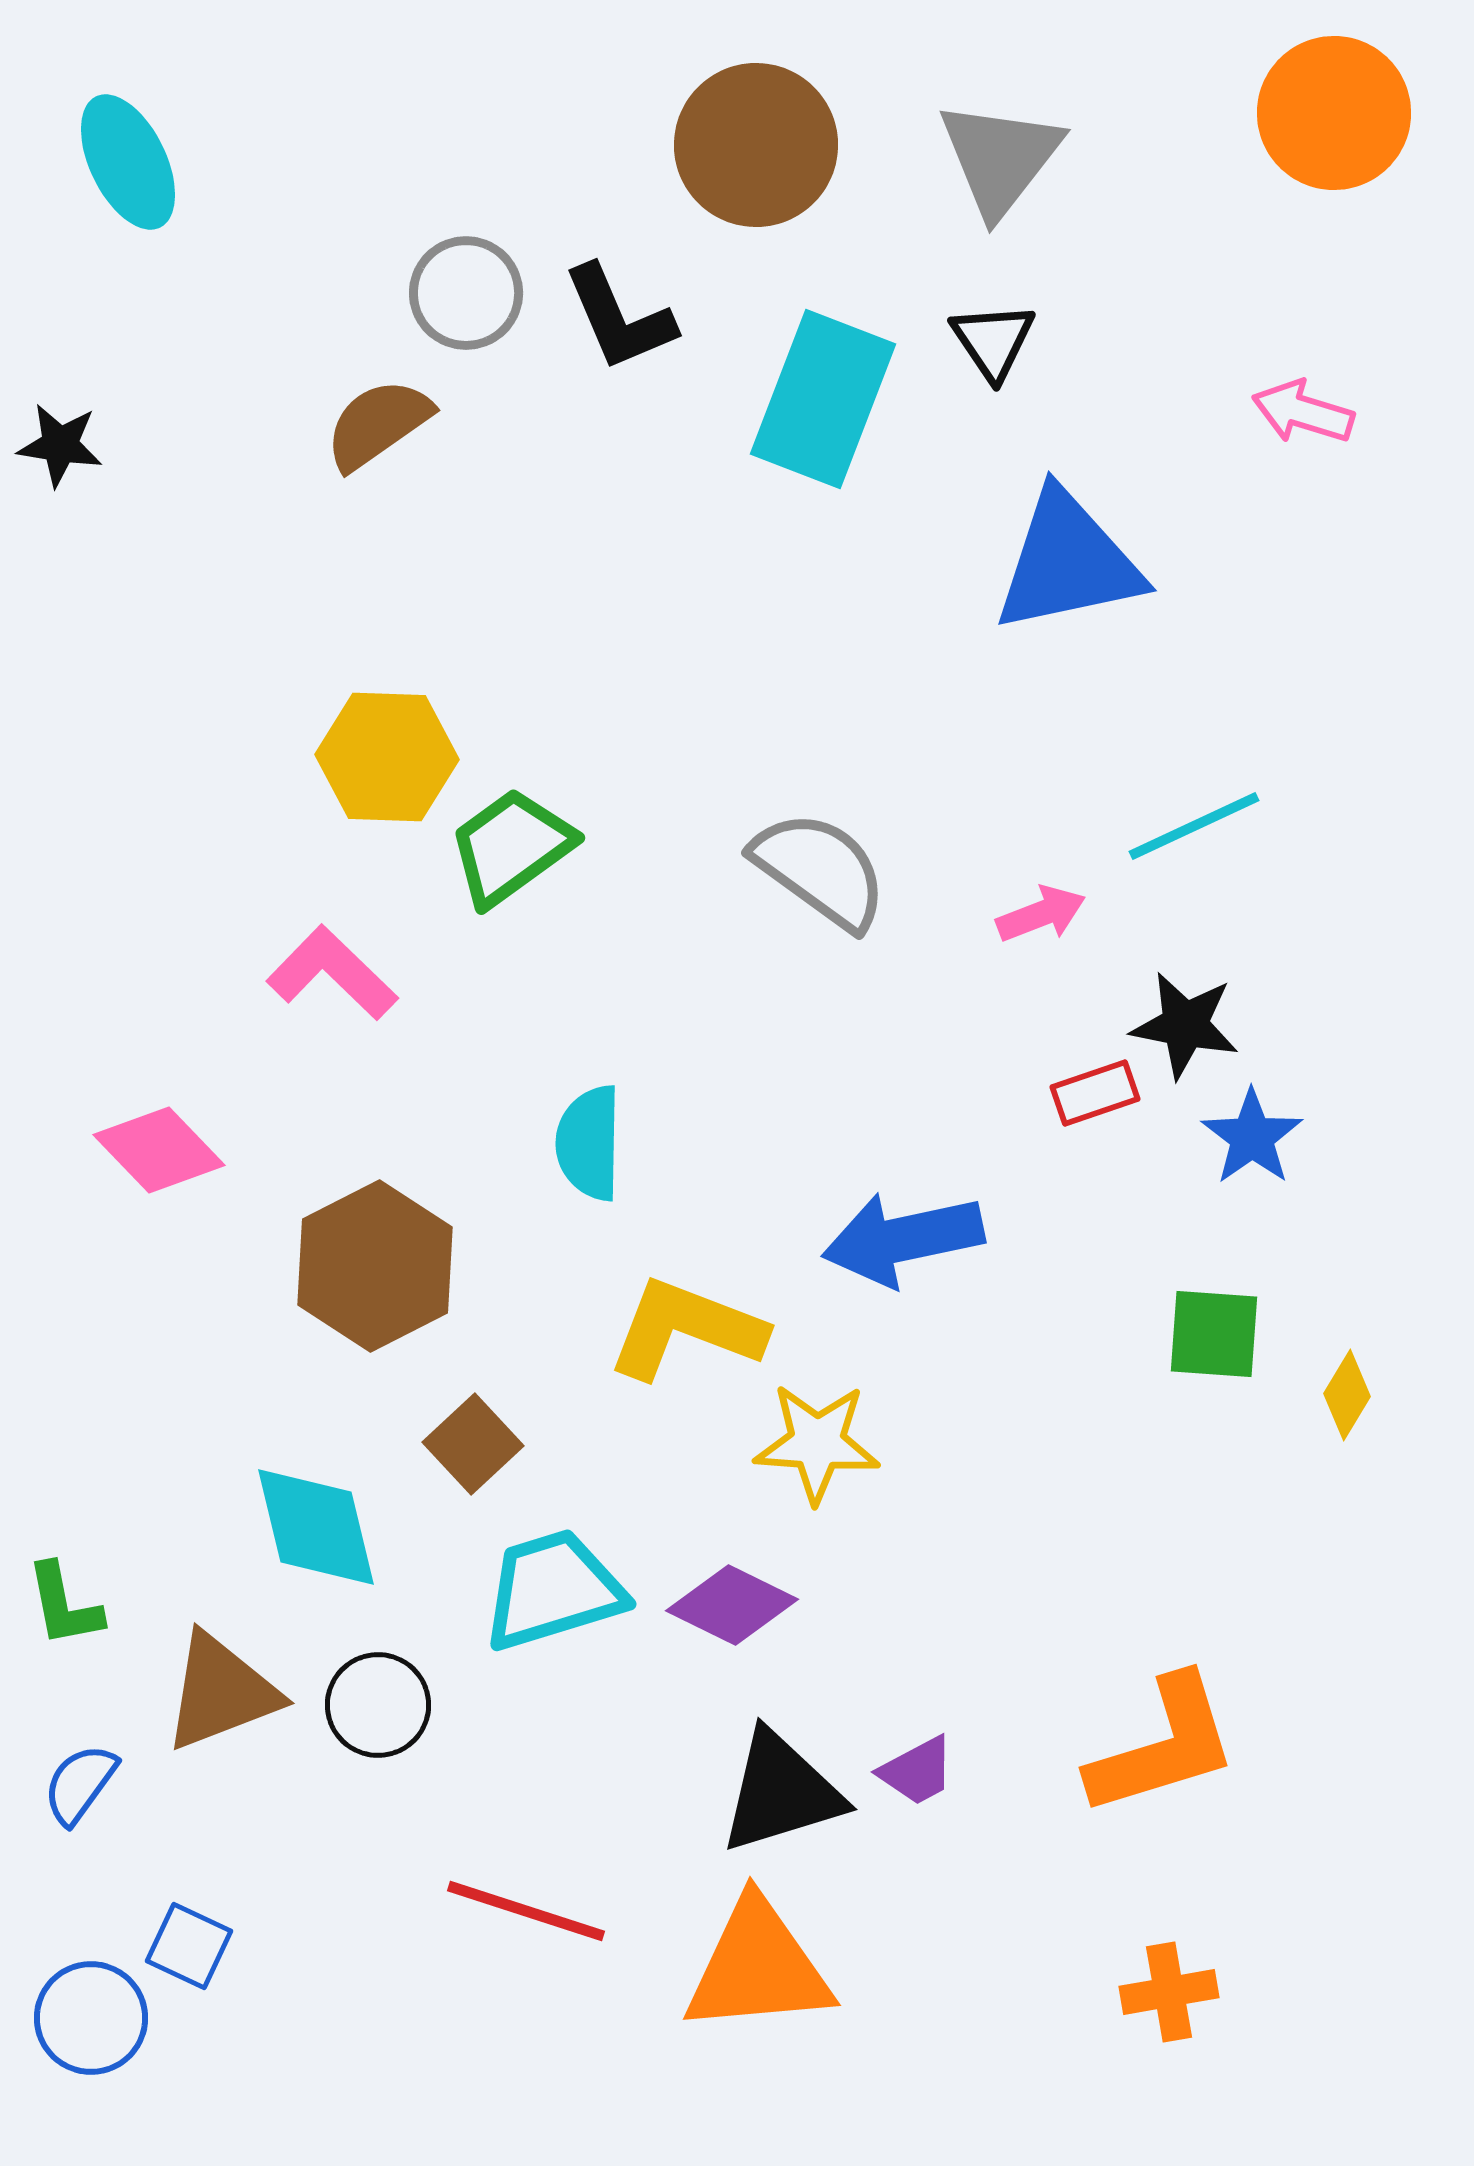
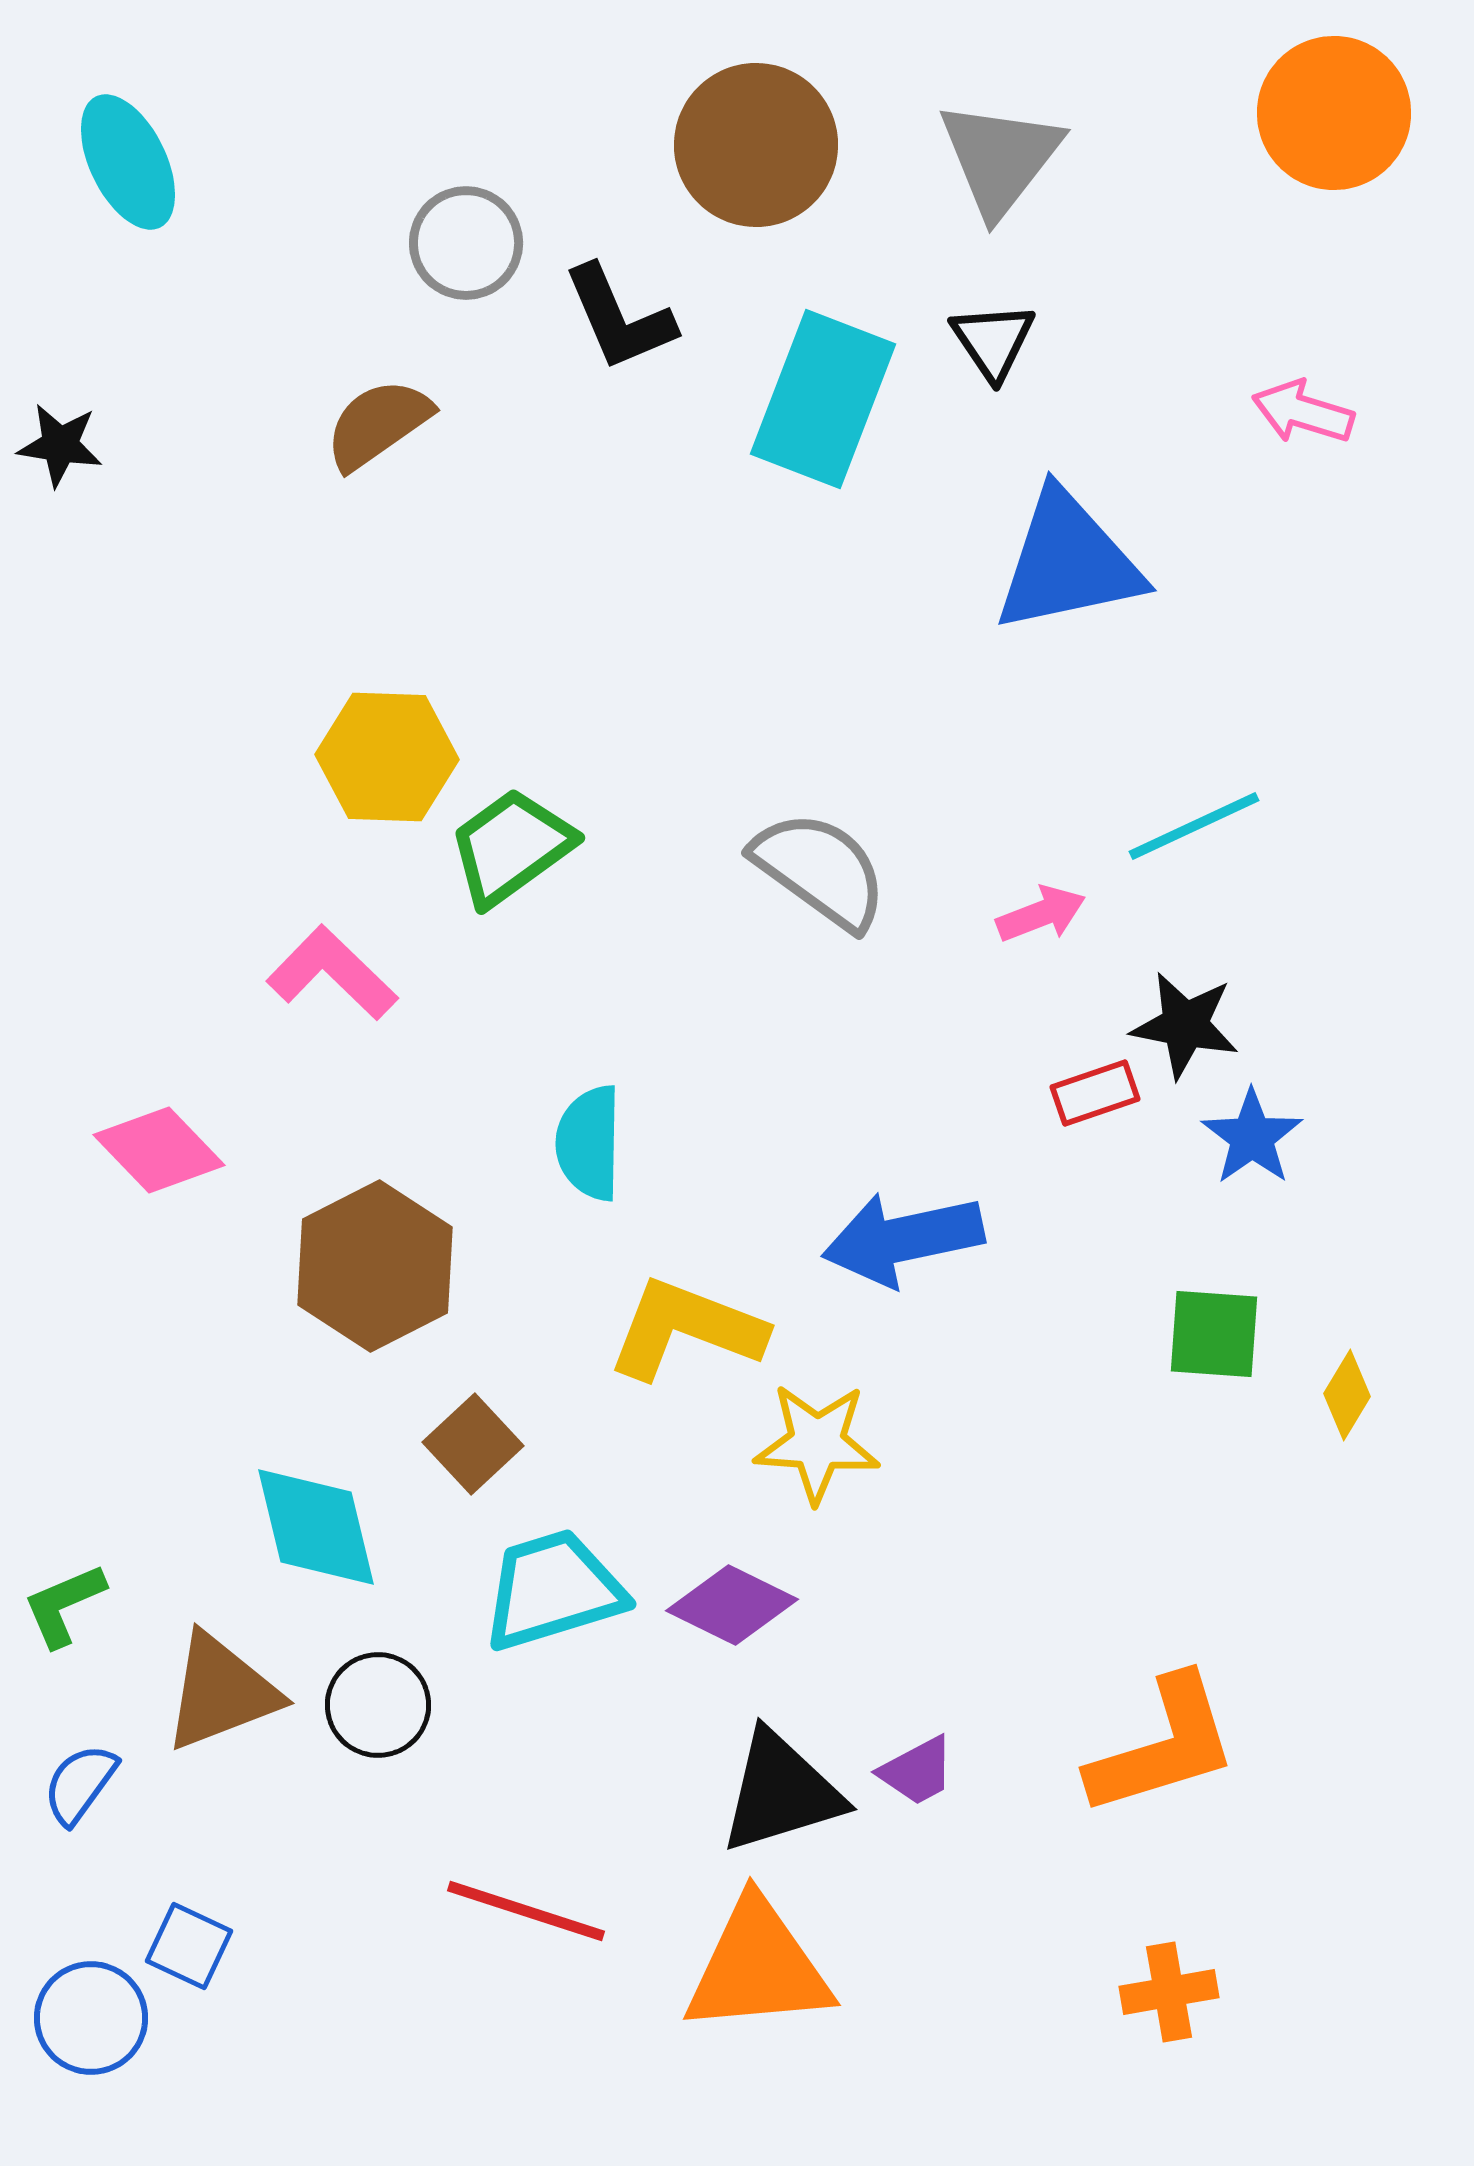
gray circle at (466, 293): moved 50 px up
green L-shape at (64, 1605): rotated 78 degrees clockwise
